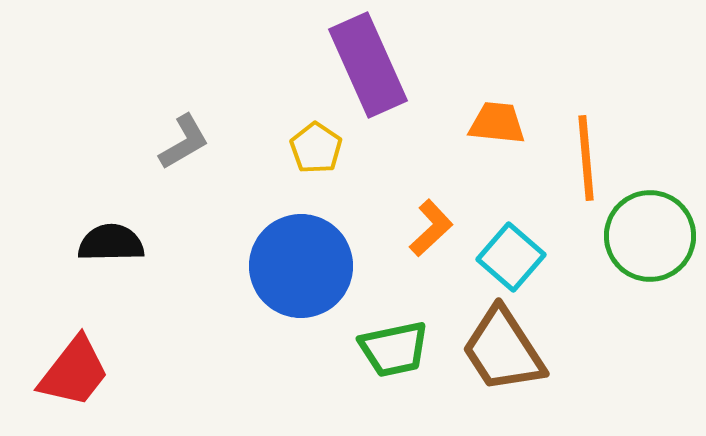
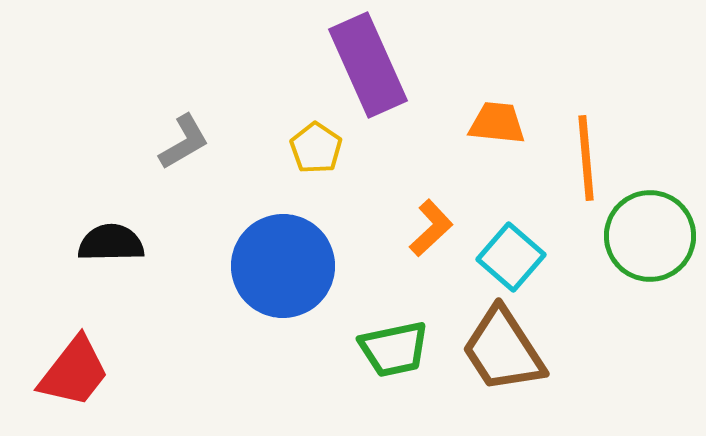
blue circle: moved 18 px left
